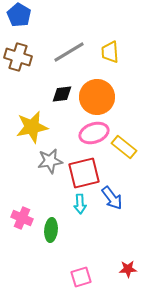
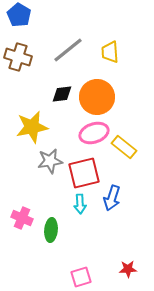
gray line: moved 1 px left, 2 px up; rotated 8 degrees counterclockwise
blue arrow: rotated 55 degrees clockwise
